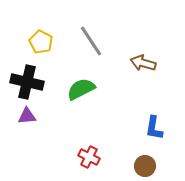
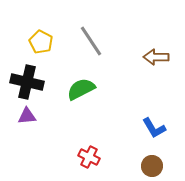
brown arrow: moved 13 px right, 6 px up; rotated 15 degrees counterclockwise
blue L-shape: rotated 40 degrees counterclockwise
brown circle: moved 7 px right
